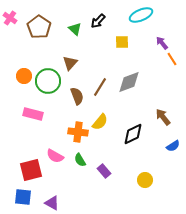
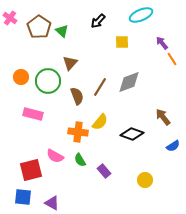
green triangle: moved 13 px left, 2 px down
orange circle: moved 3 px left, 1 px down
black diamond: moved 1 px left; rotated 45 degrees clockwise
